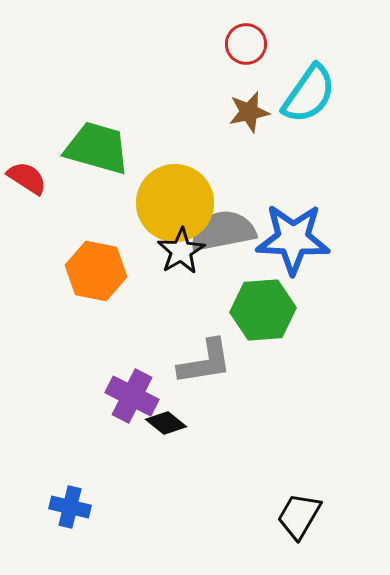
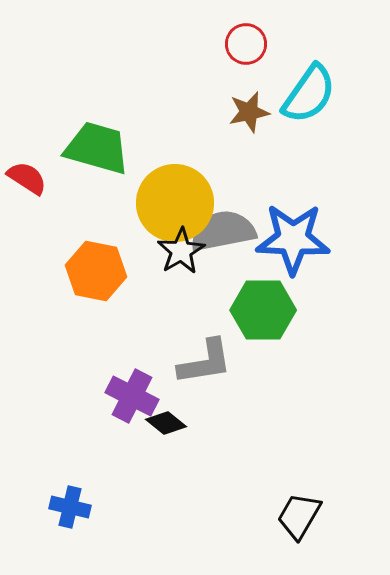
green hexagon: rotated 4 degrees clockwise
